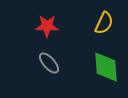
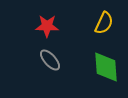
gray ellipse: moved 1 px right, 3 px up
